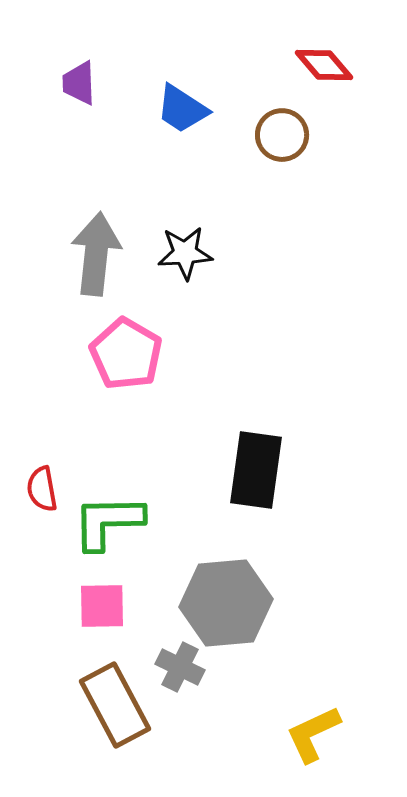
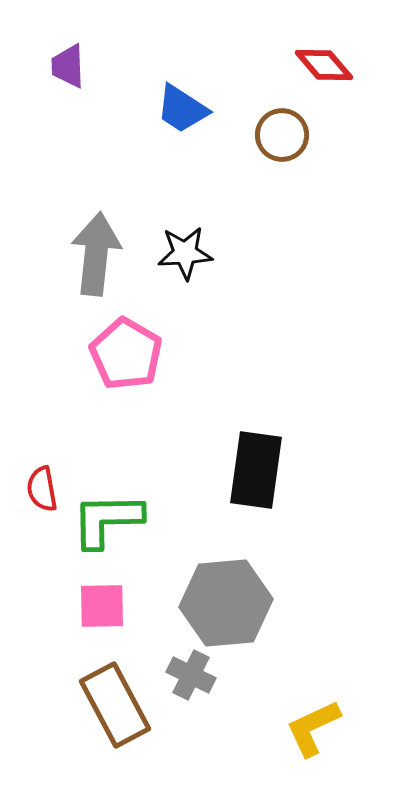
purple trapezoid: moved 11 px left, 17 px up
green L-shape: moved 1 px left, 2 px up
gray cross: moved 11 px right, 8 px down
yellow L-shape: moved 6 px up
